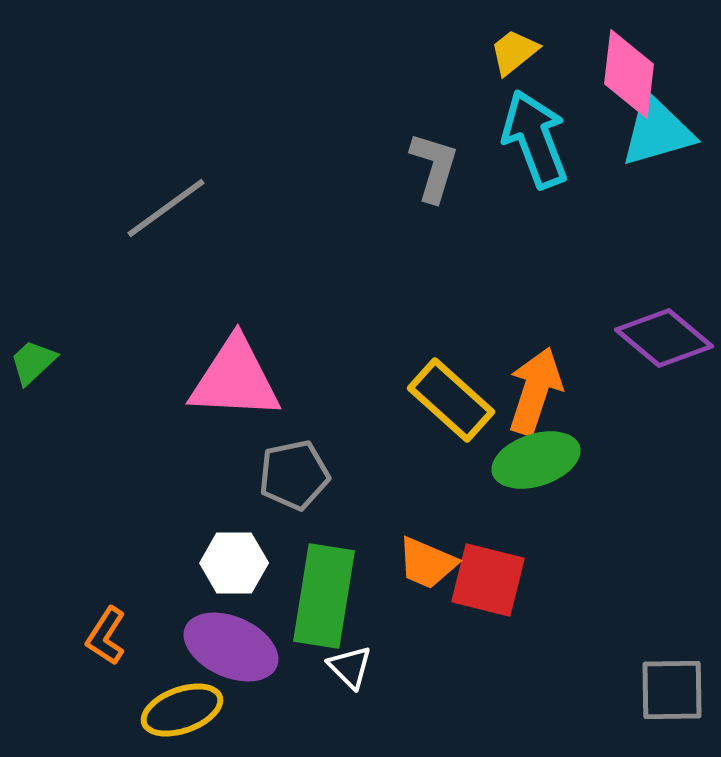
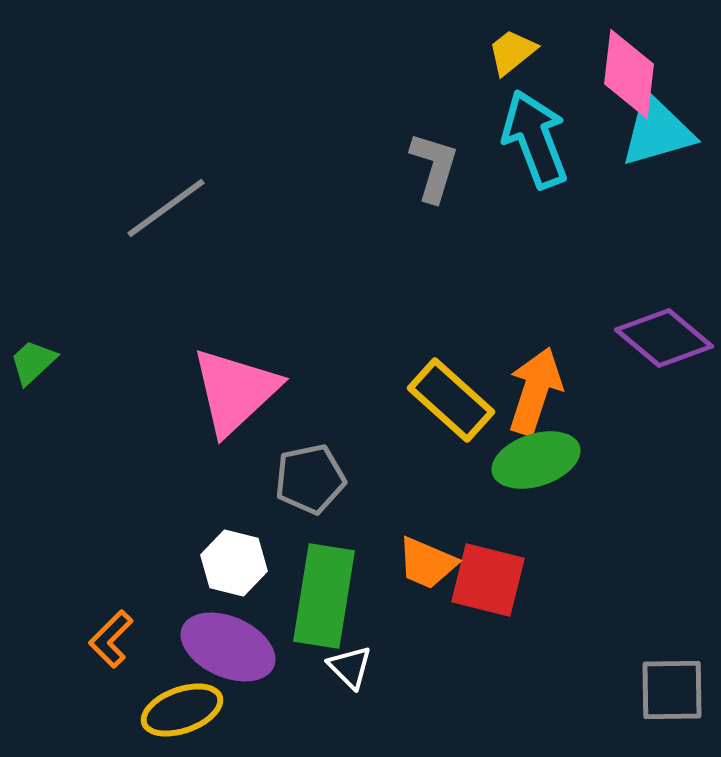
yellow trapezoid: moved 2 px left
pink triangle: moved 12 px down; rotated 46 degrees counterclockwise
gray pentagon: moved 16 px right, 4 px down
white hexagon: rotated 14 degrees clockwise
orange L-shape: moved 5 px right, 3 px down; rotated 12 degrees clockwise
purple ellipse: moved 3 px left
